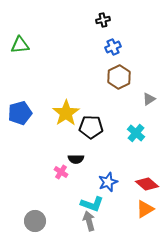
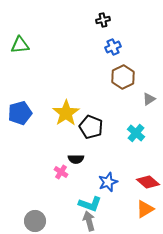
brown hexagon: moved 4 px right
black pentagon: rotated 20 degrees clockwise
red diamond: moved 1 px right, 2 px up
cyan L-shape: moved 2 px left
